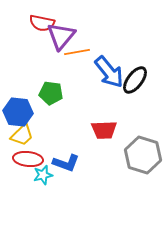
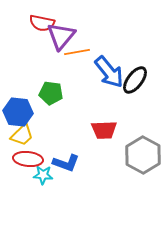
gray hexagon: rotated 12 degrees clockwise
cyan star: rotated 18 degrees clockwise
